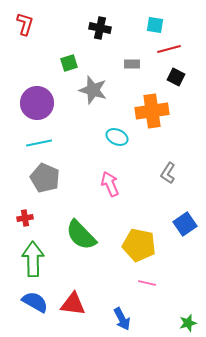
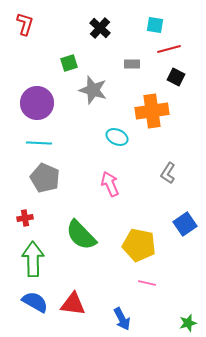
black cross: rotated 30 degrees clockwise
cyan line: rotated 15 degrees clockwise
